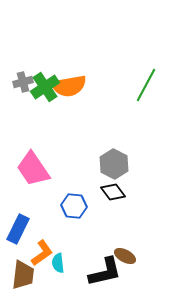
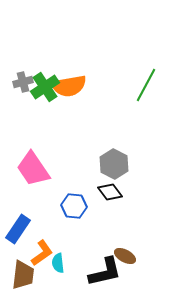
black diamond: moved 3 px left
blue rectangle: rotated 8 degrees clockwise
